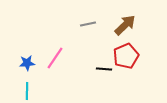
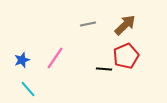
blue star: moved 5 px left, 3 px up; rotated 14 degrees counterclockwise
cyan line: moved 1 px right, 2 px up; rotated 42 degrees counterclockwise
